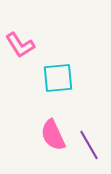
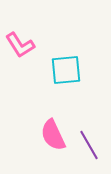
cyan square: moved 8 px right, 8 px up
